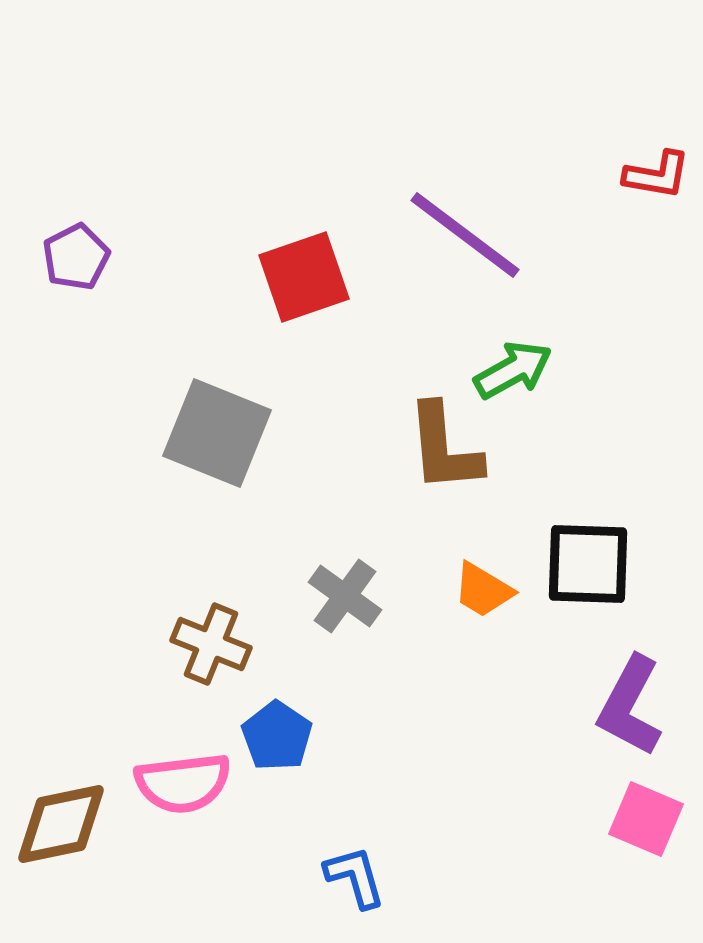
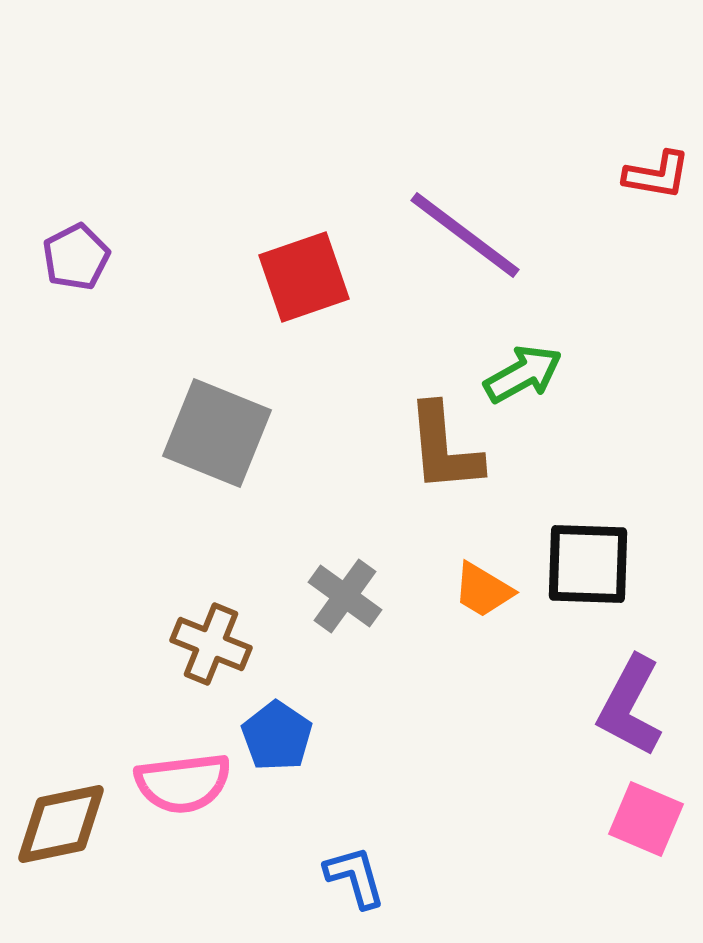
green arrow: moved 10 px right, 4 px down
